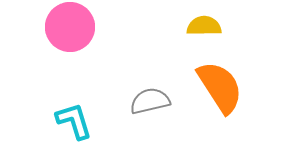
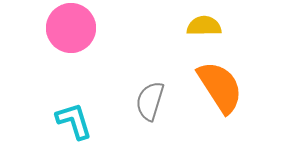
pink circle: moved 1 px right, 1 px down
gray semicircle: rotated 60 degrees counterclockwise
